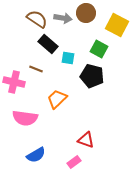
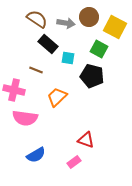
brown circle: moved 3 px right, 4 px down
gray arrow: moved 3 px right, 5 px down
yellow square: moved 2 px left, 2 px down
brown line: moved 1 px down
pink cross: moved 8 px down
orange trapezoid: moved 2 px up
